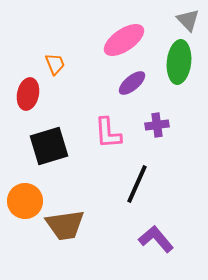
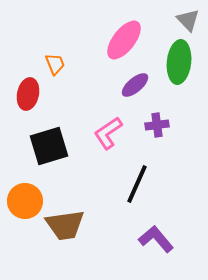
pink ellipse: rotated 18 degrees counterclockwise
purple ellipse: moved 3 px right, 2 px down
pink L-shape: rotated 60 degrees clockwise
